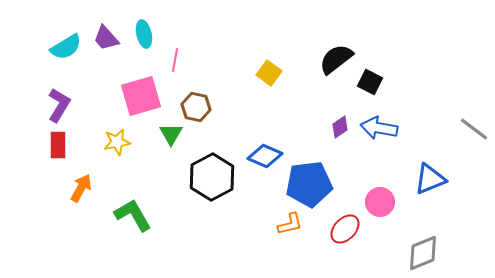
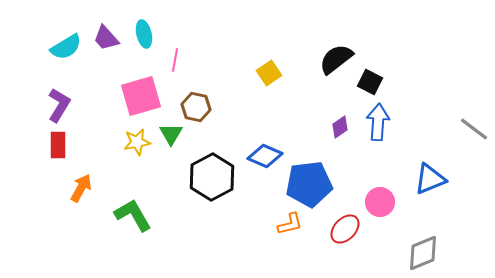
yellow square: rotated 20 degrees clockwise
blue arrow: moved 1 px left, 6 px up; rotated 84 degrees clockwise
yellow star: moved 20 px right
